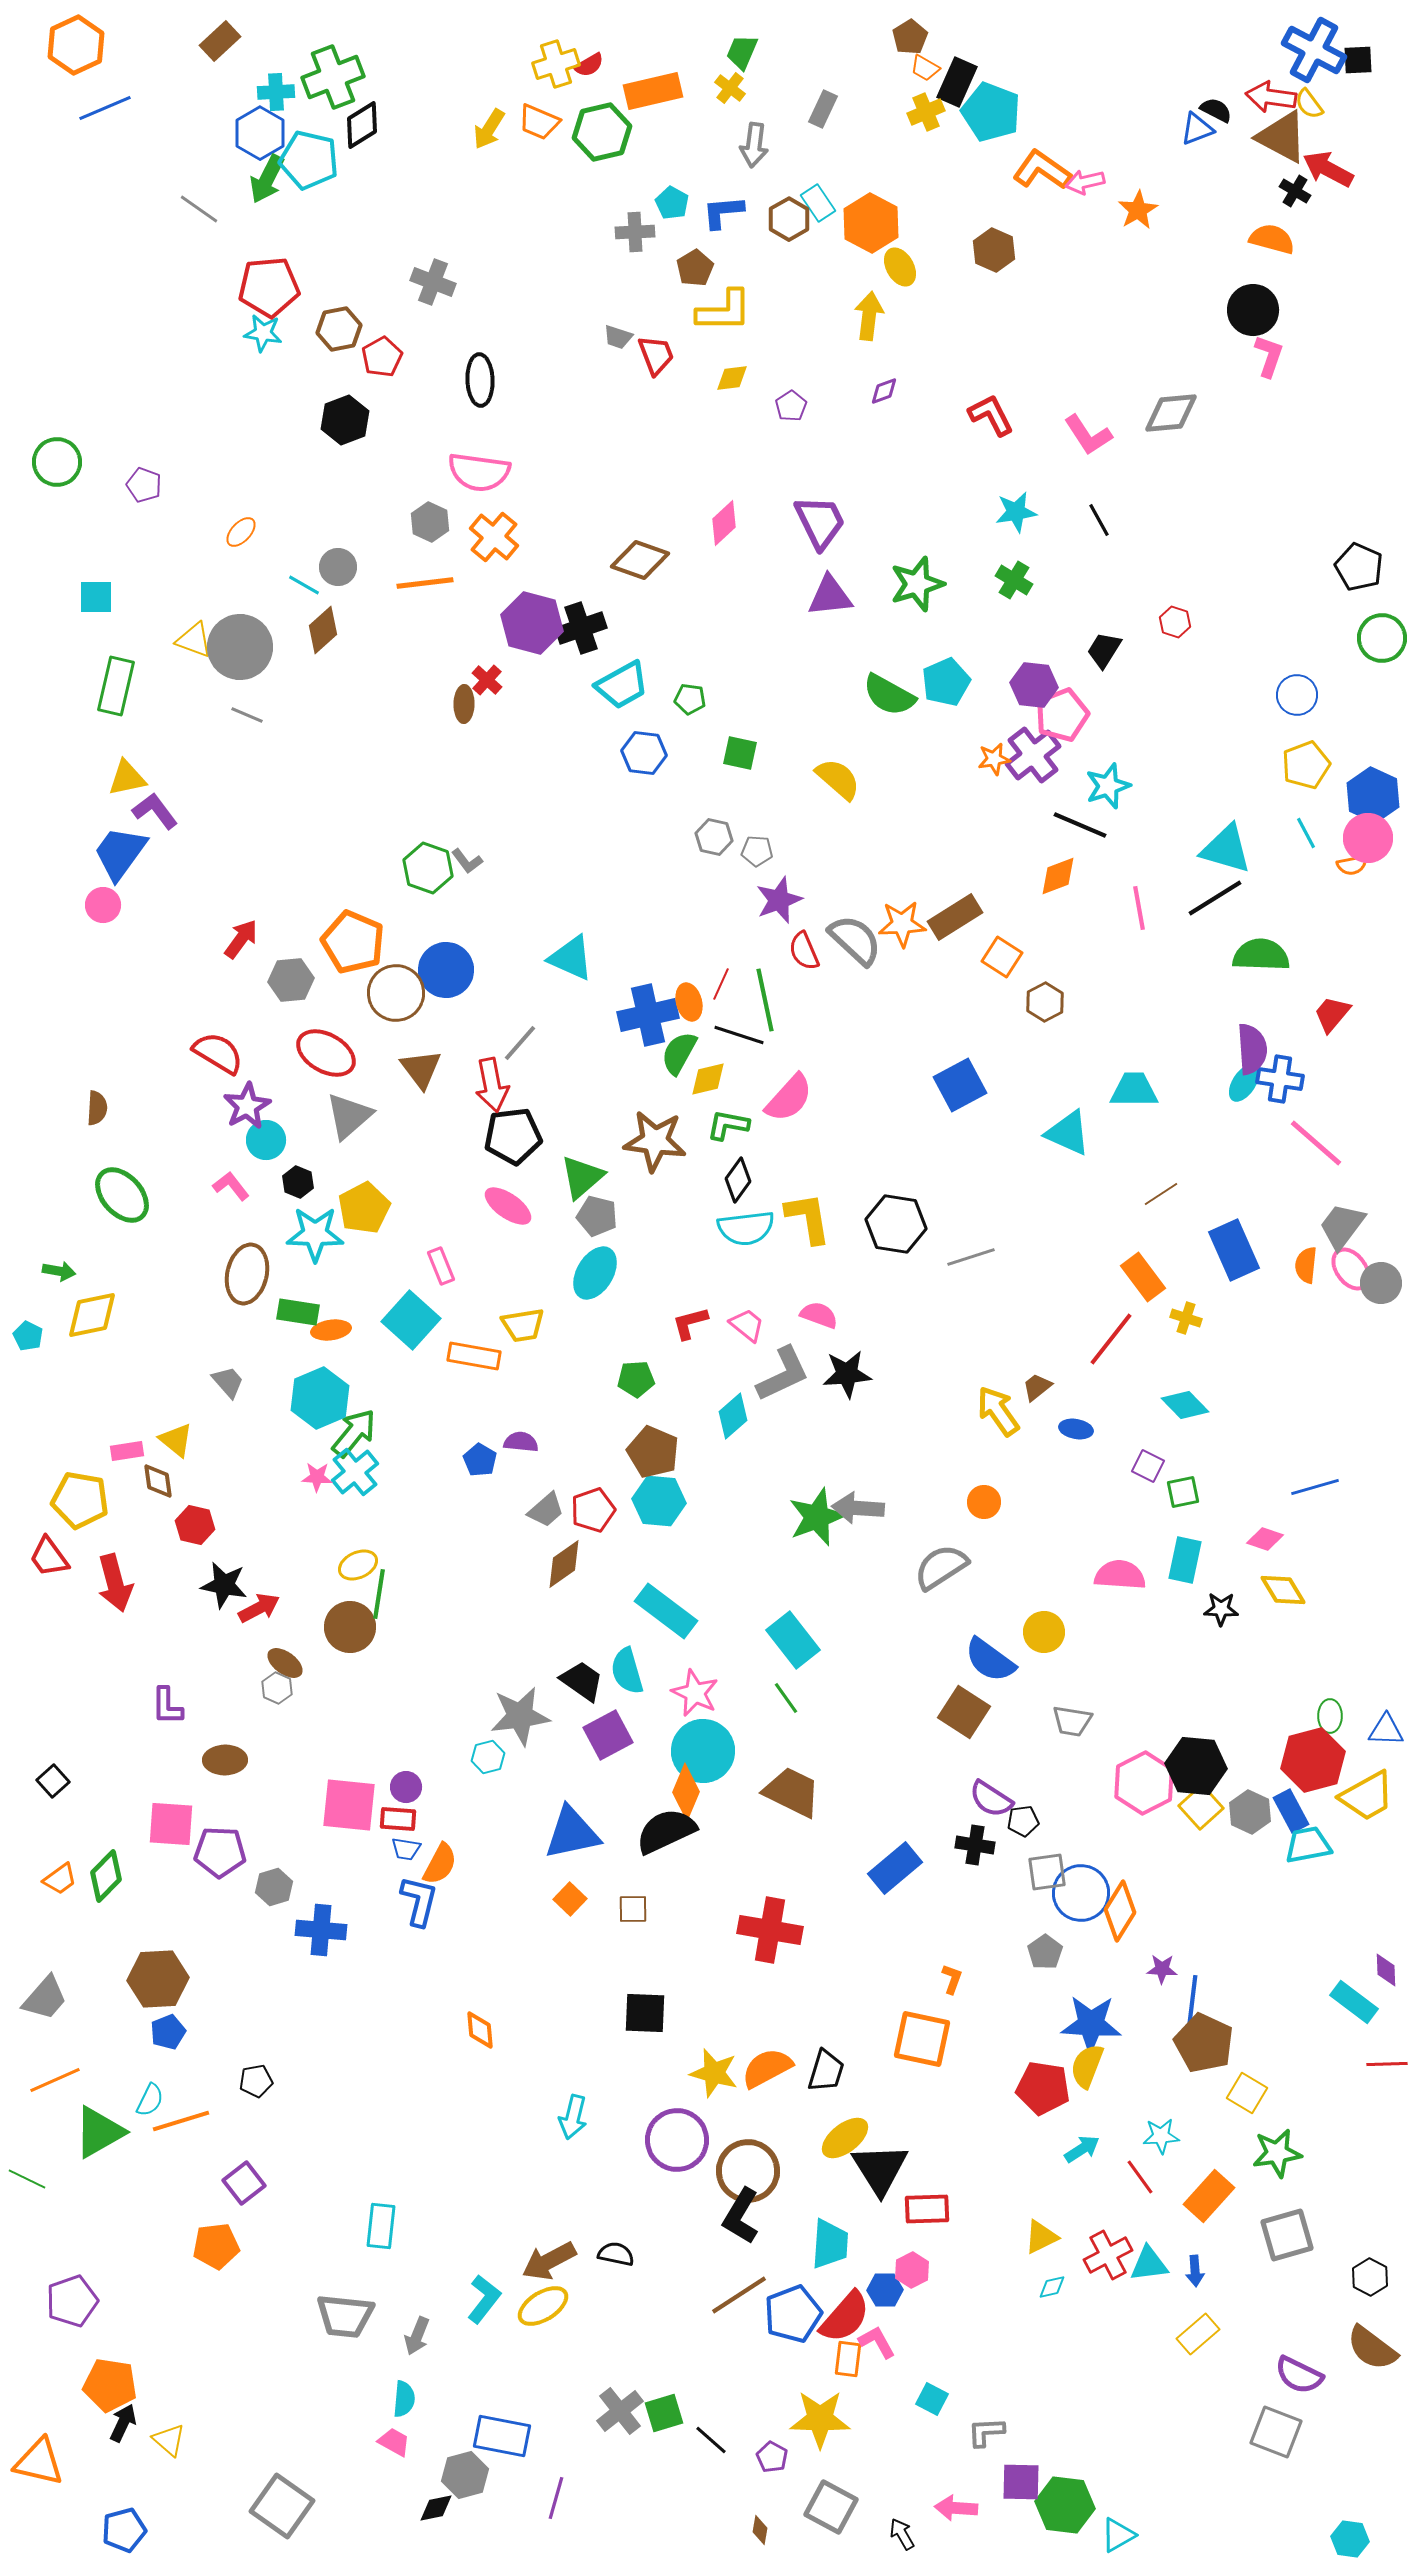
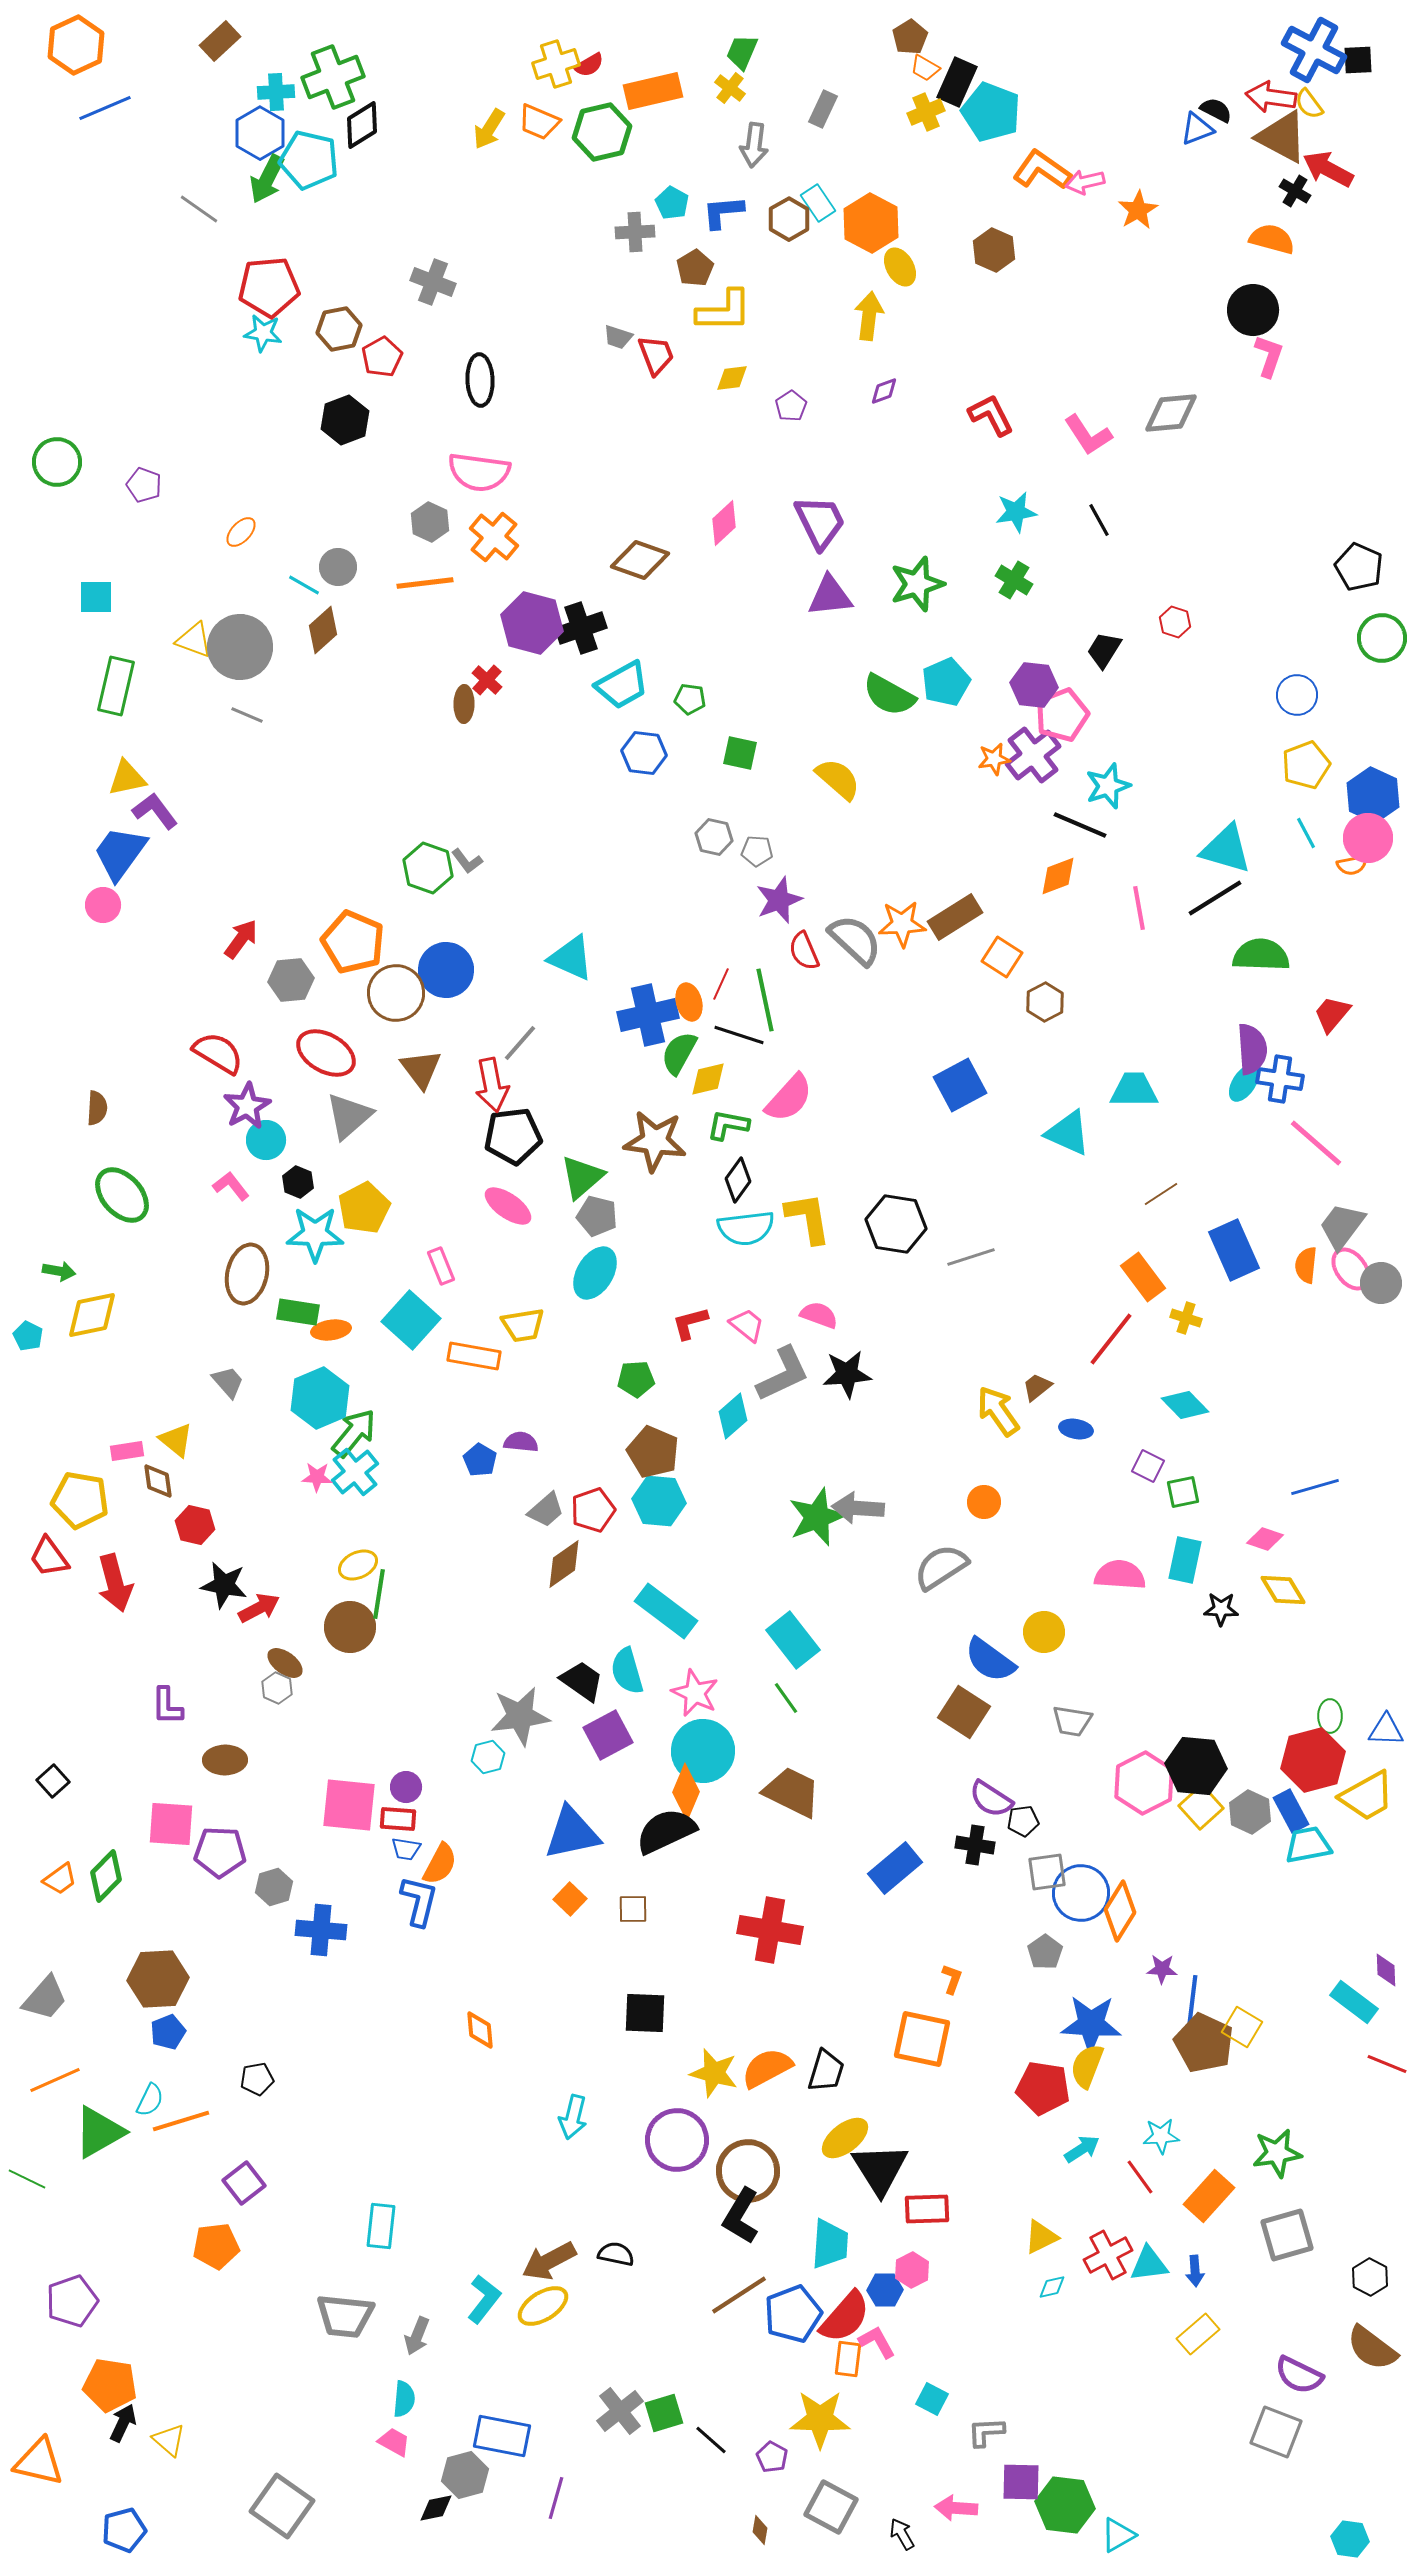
red line at (1387, 2064): rotated 24 degrees clockwise
black pentagon at (256, 2081): moved 1 px right, 2 px up
yellow square at (1247, 2093): moved 5 px left, 66 px up
